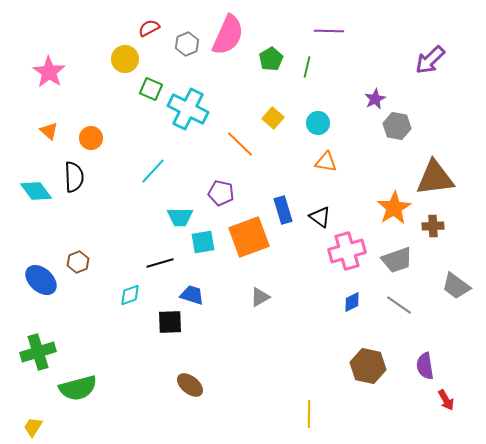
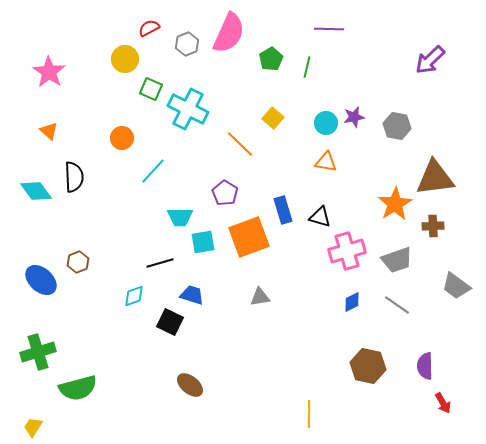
purple line at (329, 31): moved 2 px up
pink semicircle at (228, 35): moved 1 px right, 2 px up
purple star at (375, 99): moved 21 px left, 18 px down; rotated 15 degrees clockwise
cyan circle at (318, 123): moved 8 px right
orange circle at (91, 138): moved 31 px right
purple pentagon at (221, 193): moved 4 px right; rotated 20 degrees clockwise
orange star at (394, 208): moved 1 px right, 4 px up
black triangle at (320, 217): rotated 20 degrees counterclockwise
cyan diamond at (130, 295): moved 4 px right, 1 px down
gray triangle at (260, 297): rotated 20 degrees clockwise
gray line at (399, 305): moved 2 px left
black square at (170, 322): rotated 28 degrees clockwise
purple semicircle at (425, 366): rotated 8 degrees clockwise
red arrow at (446, 400): moved 3 px left, 3 px down
